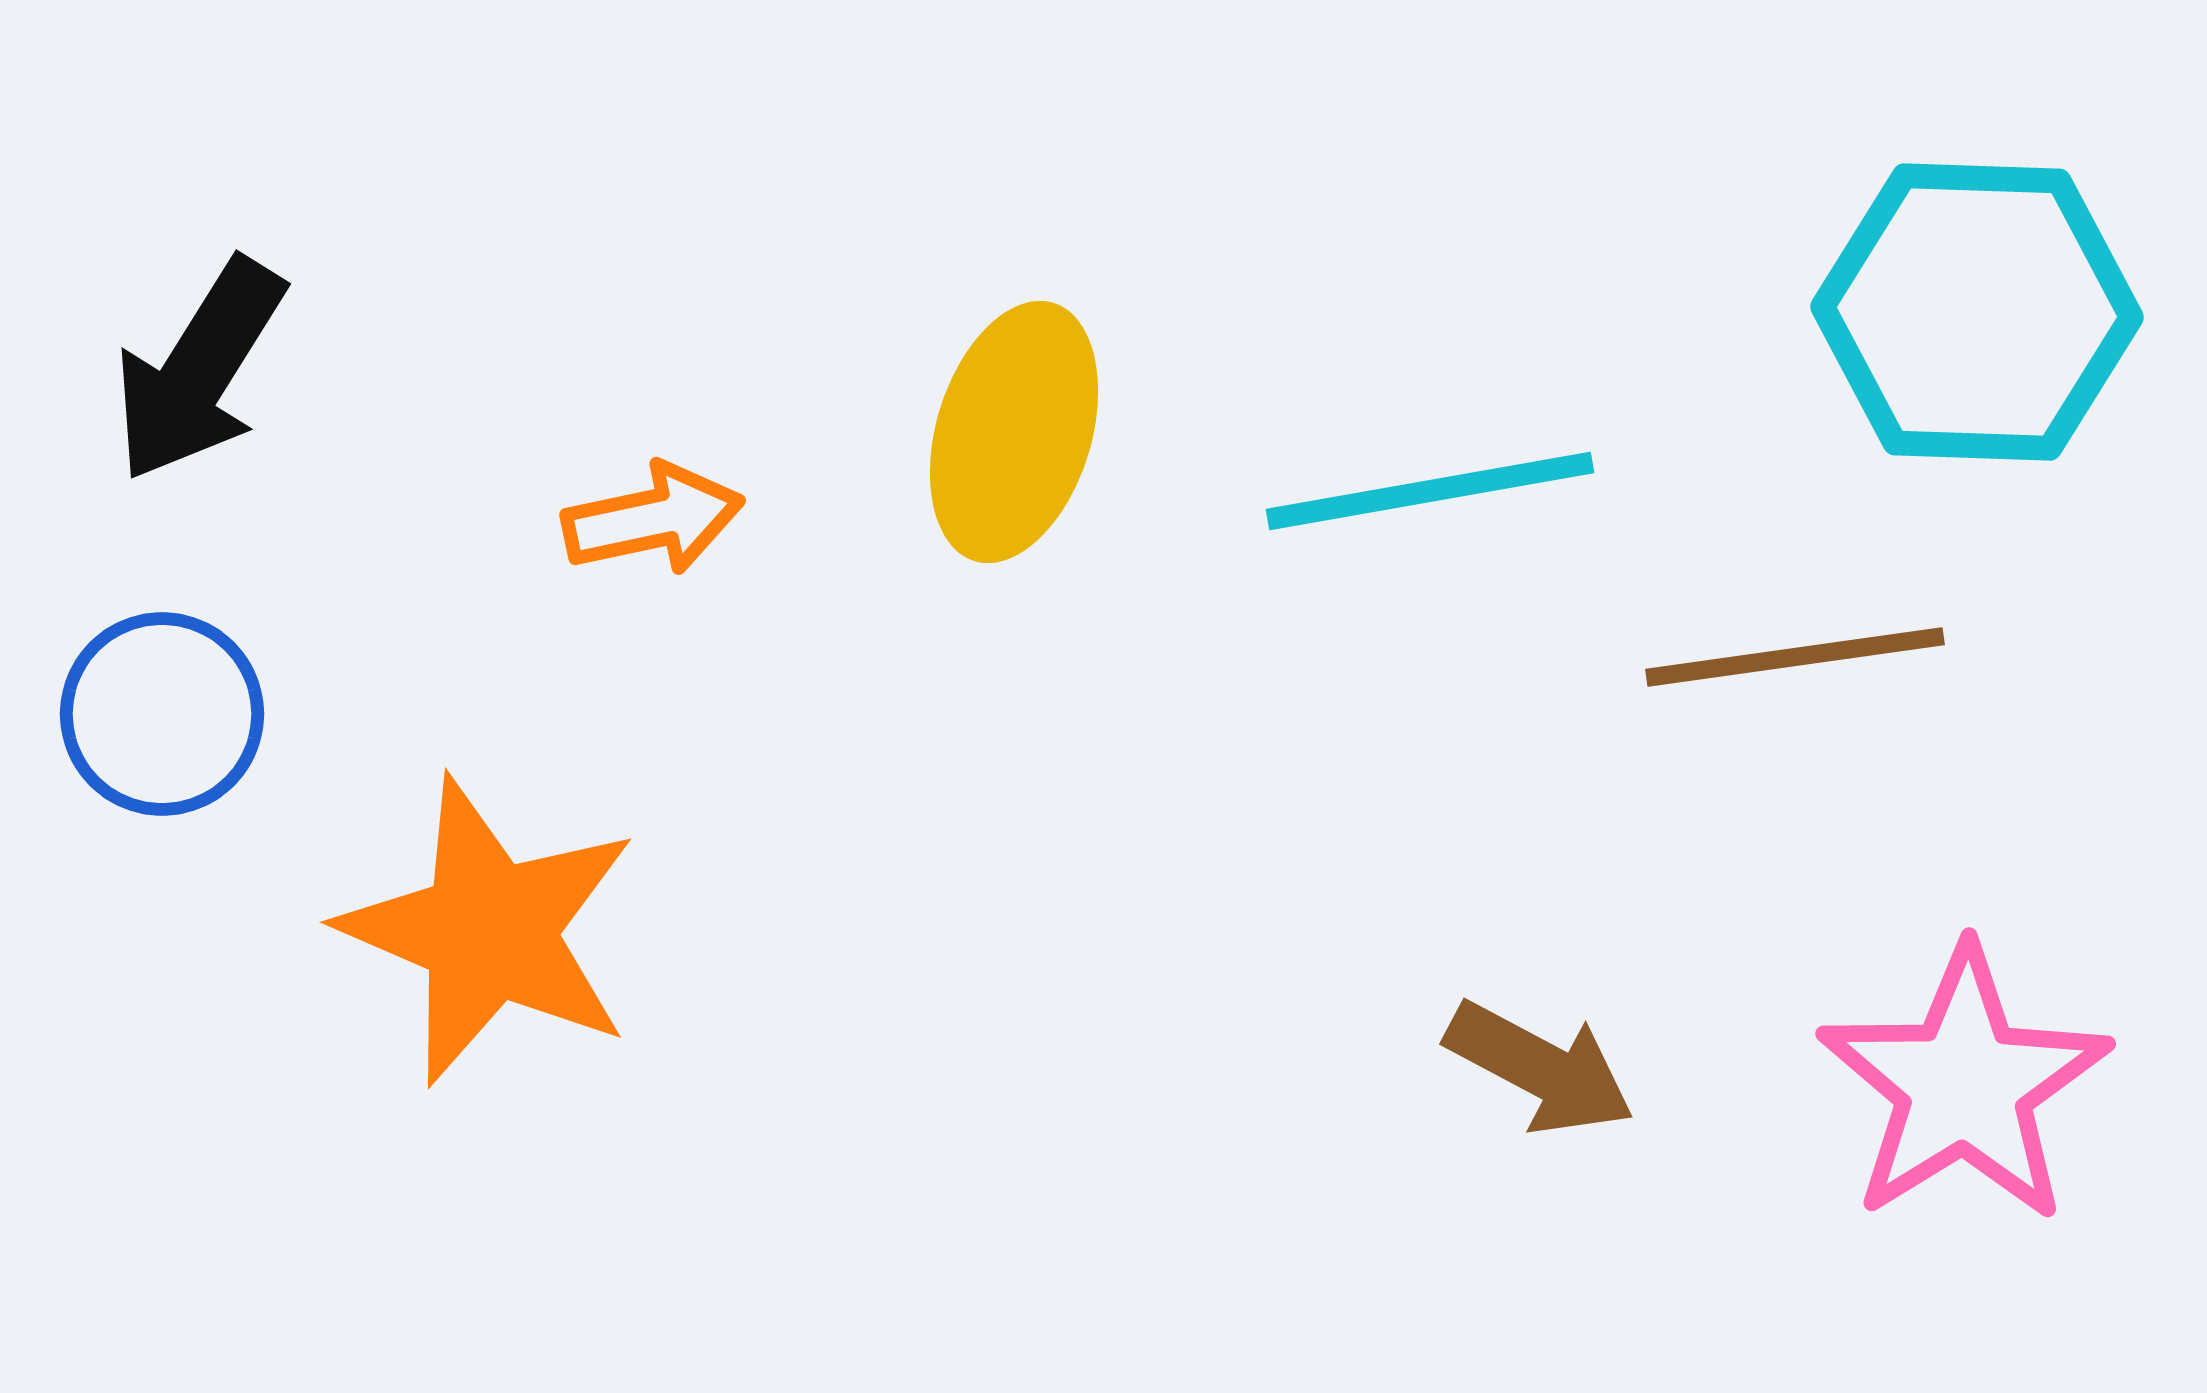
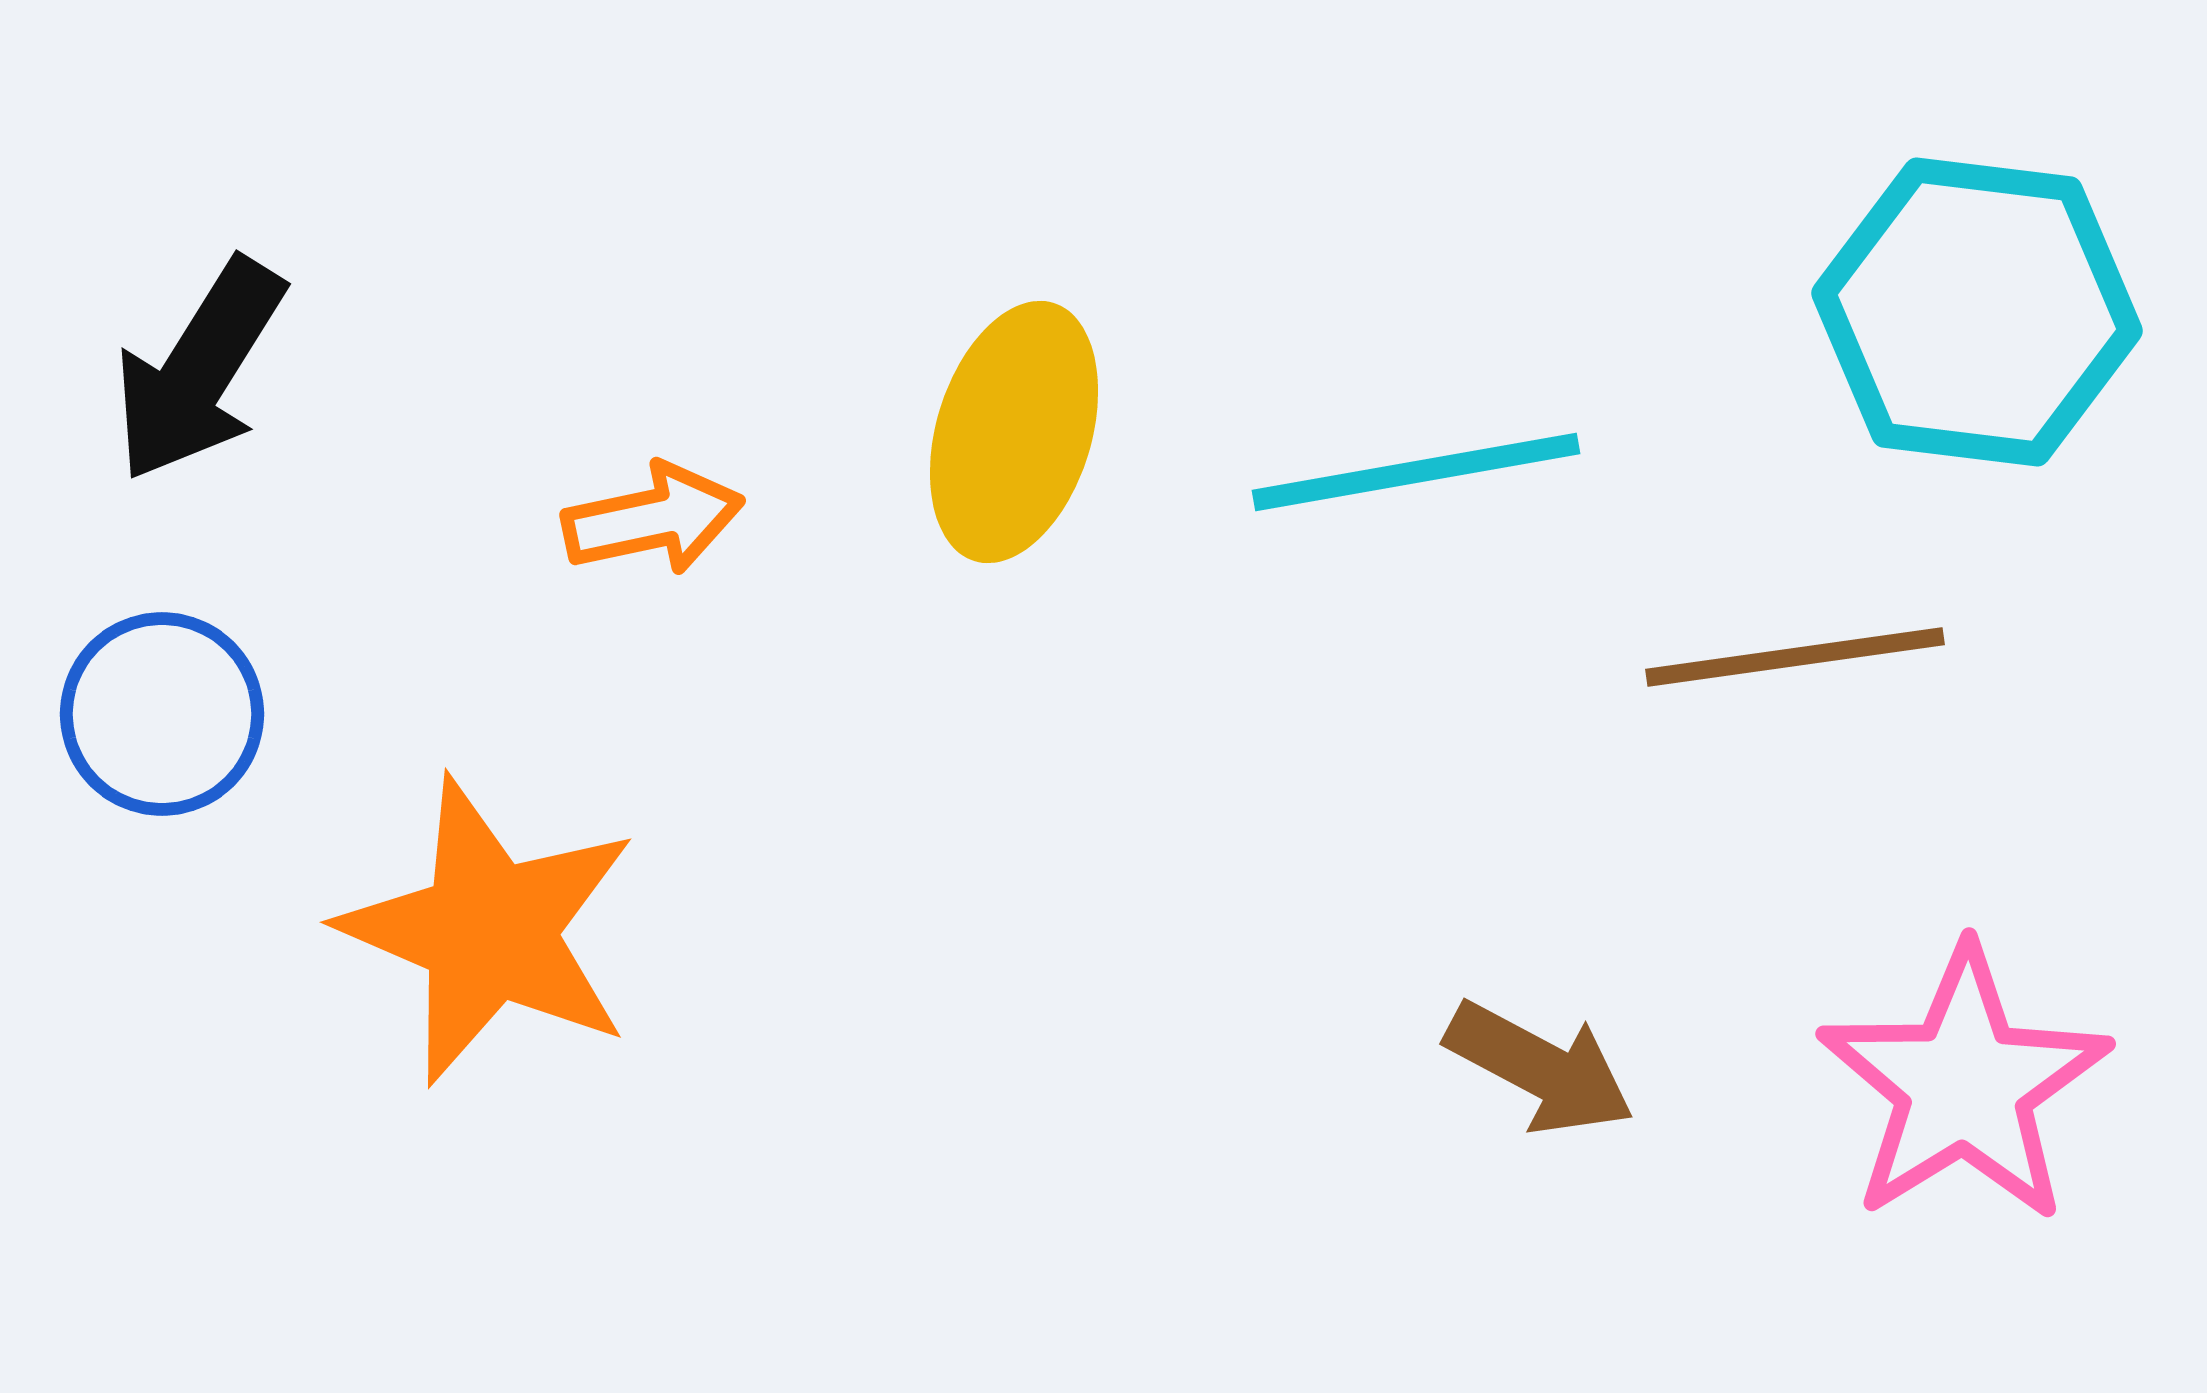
cyan hexagon: rotated 5 degrees clockwise
cyan line: moved 14 px left, 19 px up
